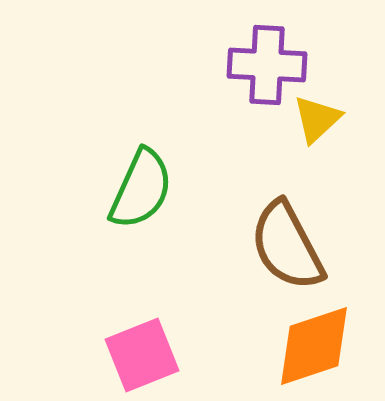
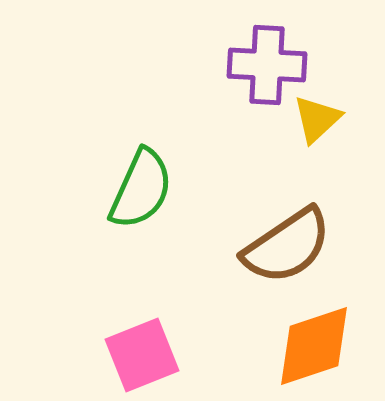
brown semicircle: rotated 96 degrees counterclockwise
